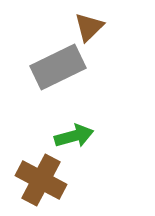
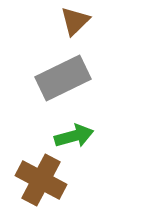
brown triangle: moved 14 px left, 6 px up
gray rectangle: moved 5 px right, 11 px down
